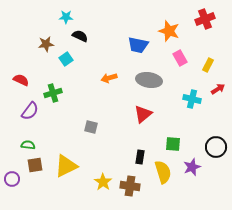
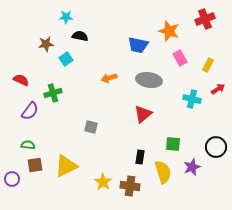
black semicircle: rotated 14 degrees counterclockwise
